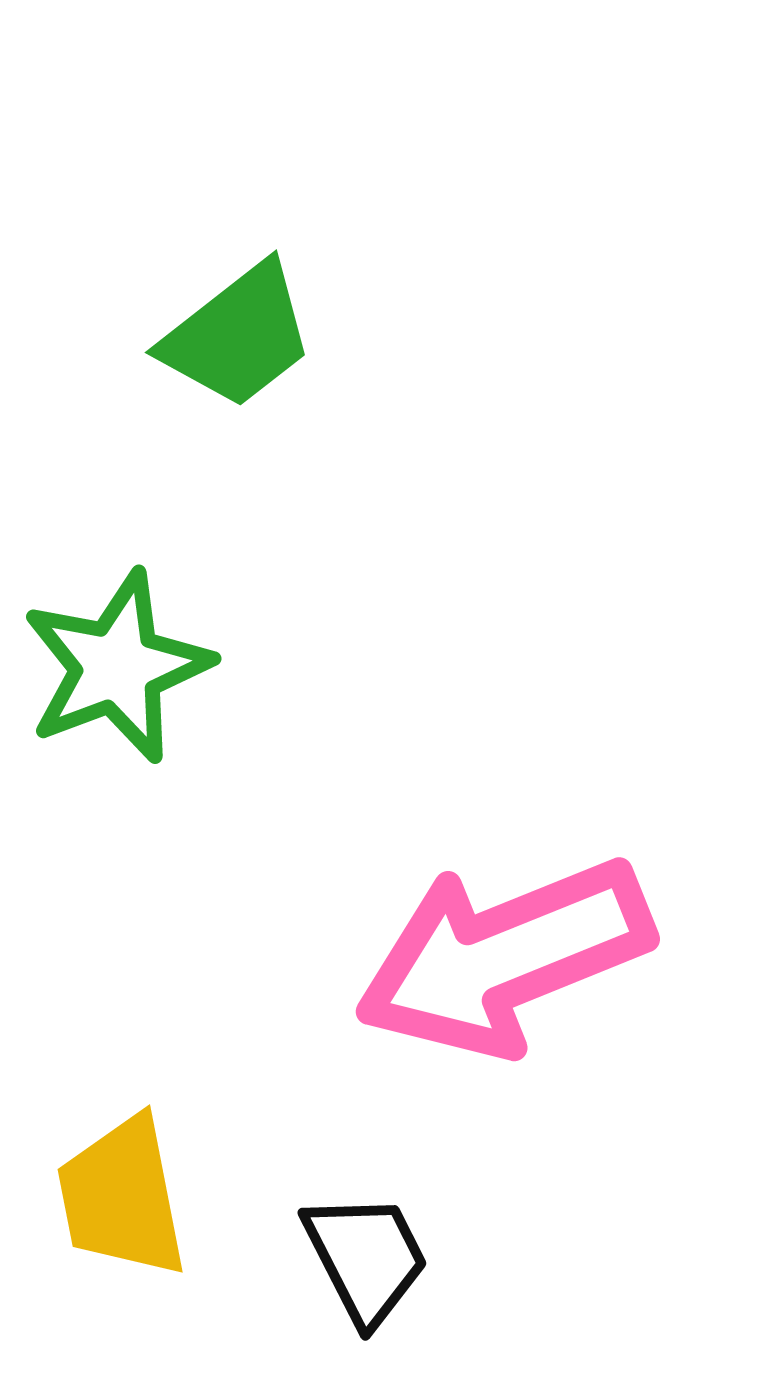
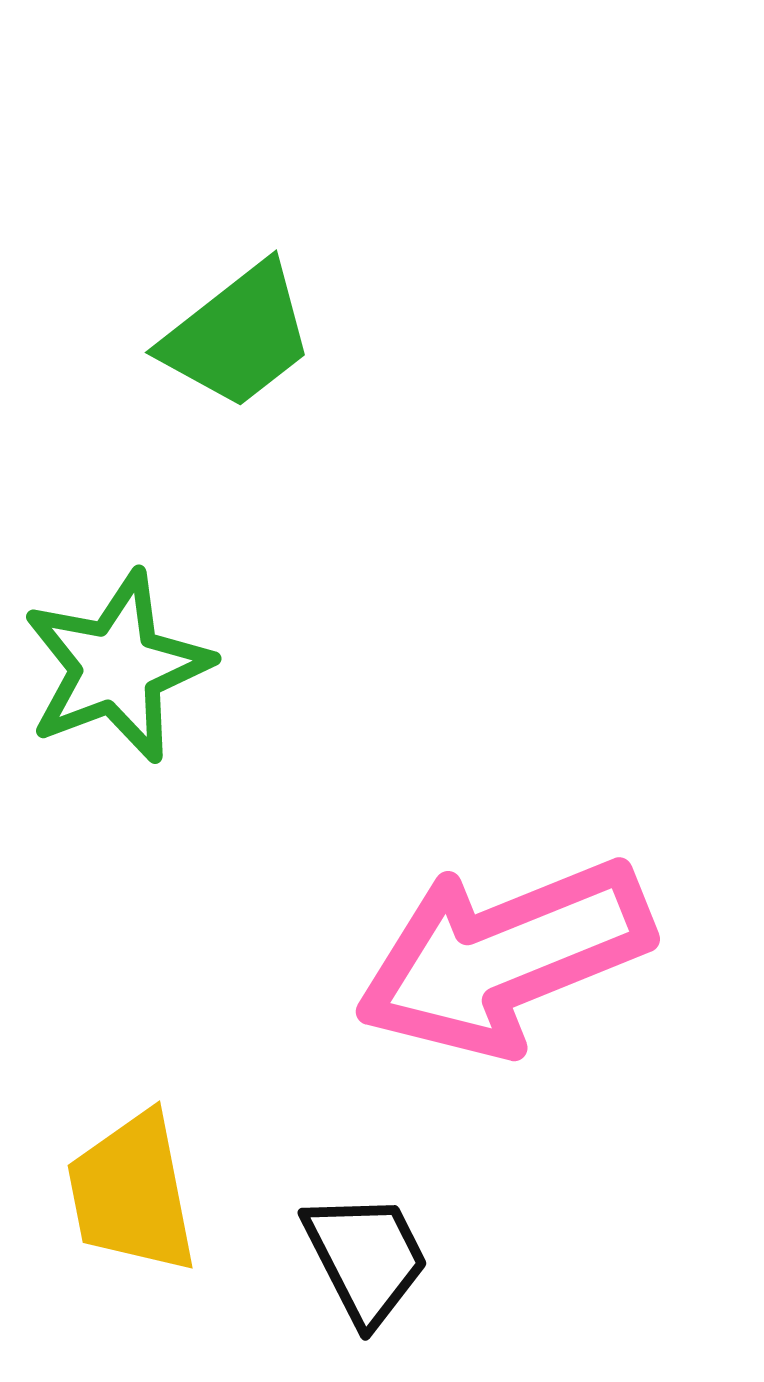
yellow trapezoid: moved 10 px right, 4 px up
